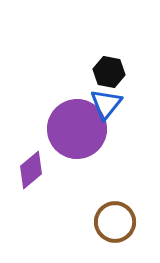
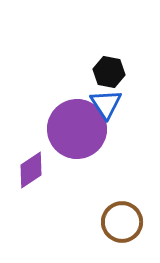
blue triangle: rotated 12 degrees counterclockwise
purple diamond: rotated 6 degrees clockwise
brown circle: moved 7 px right
